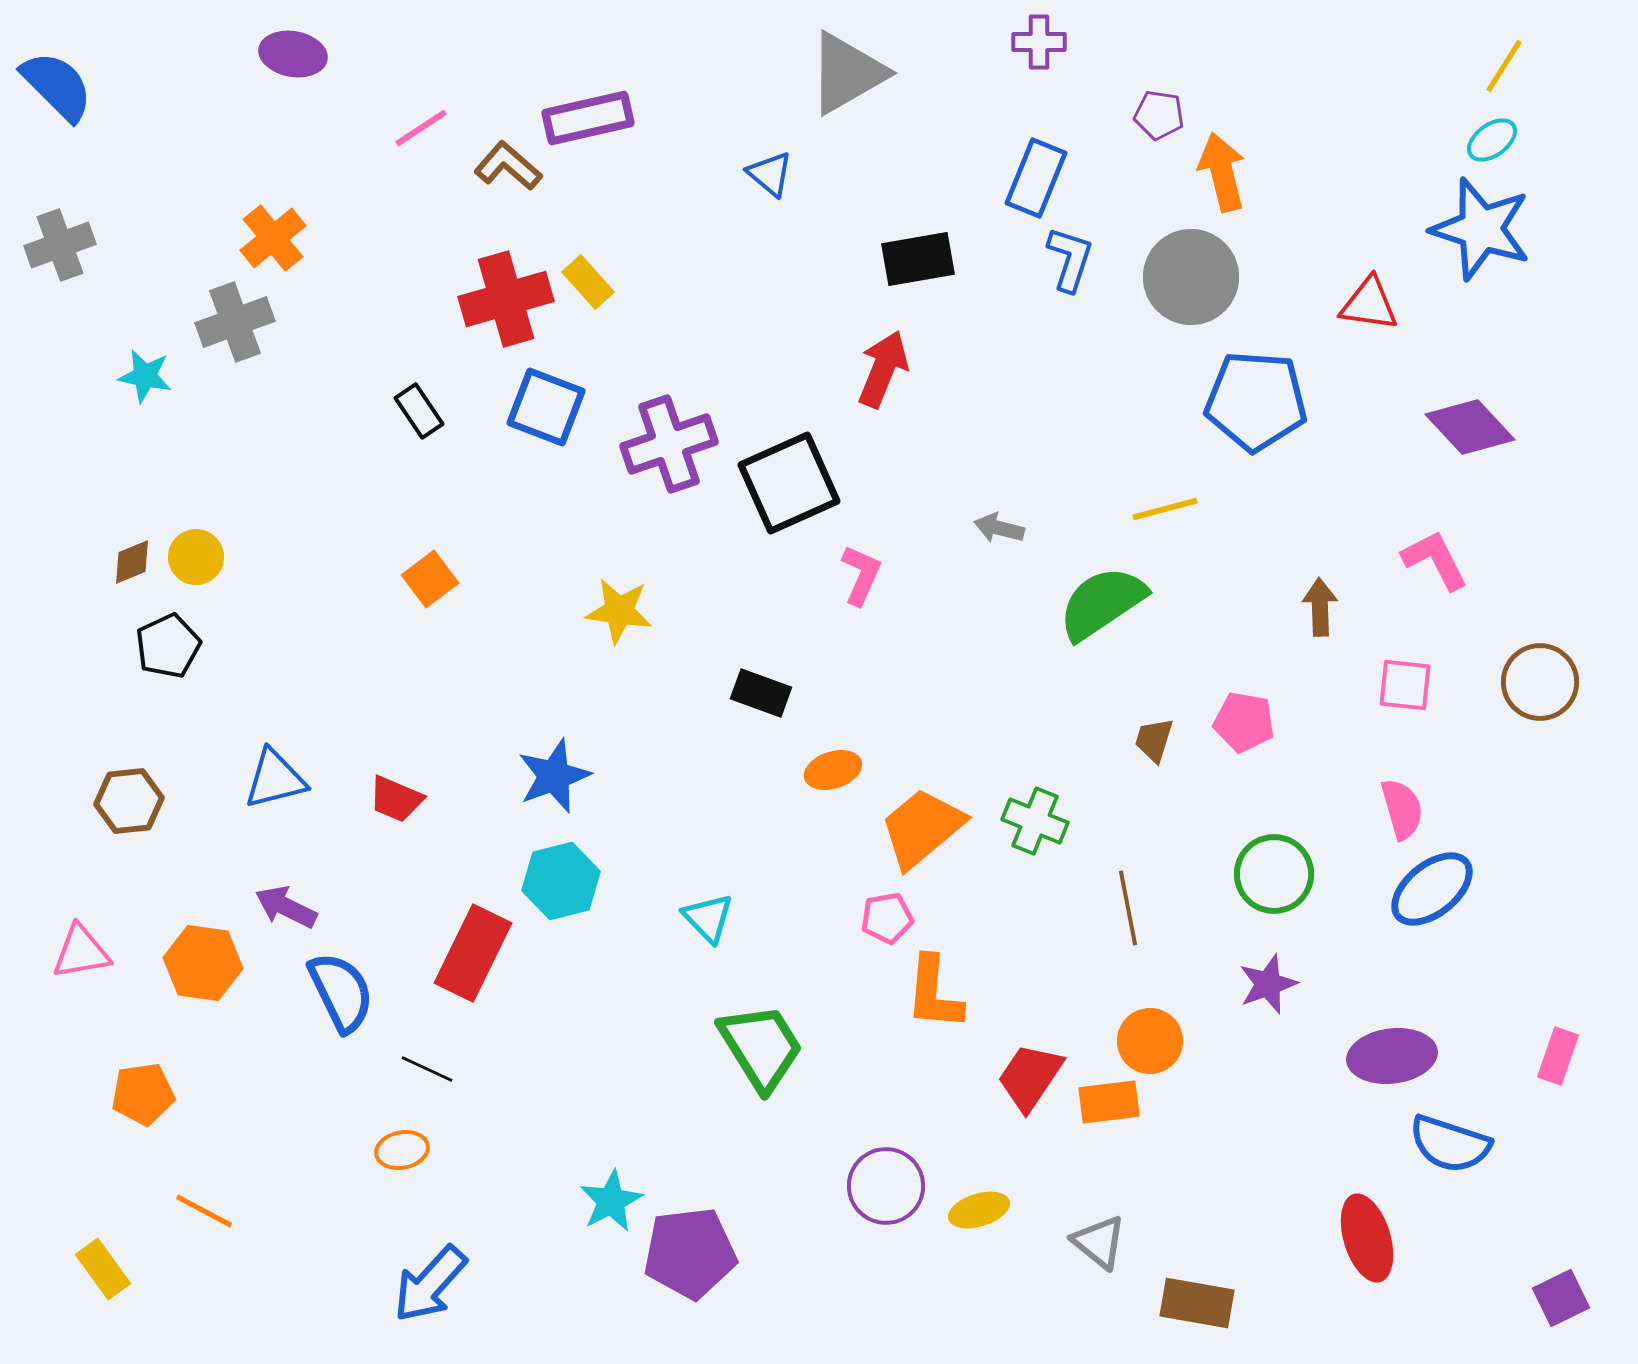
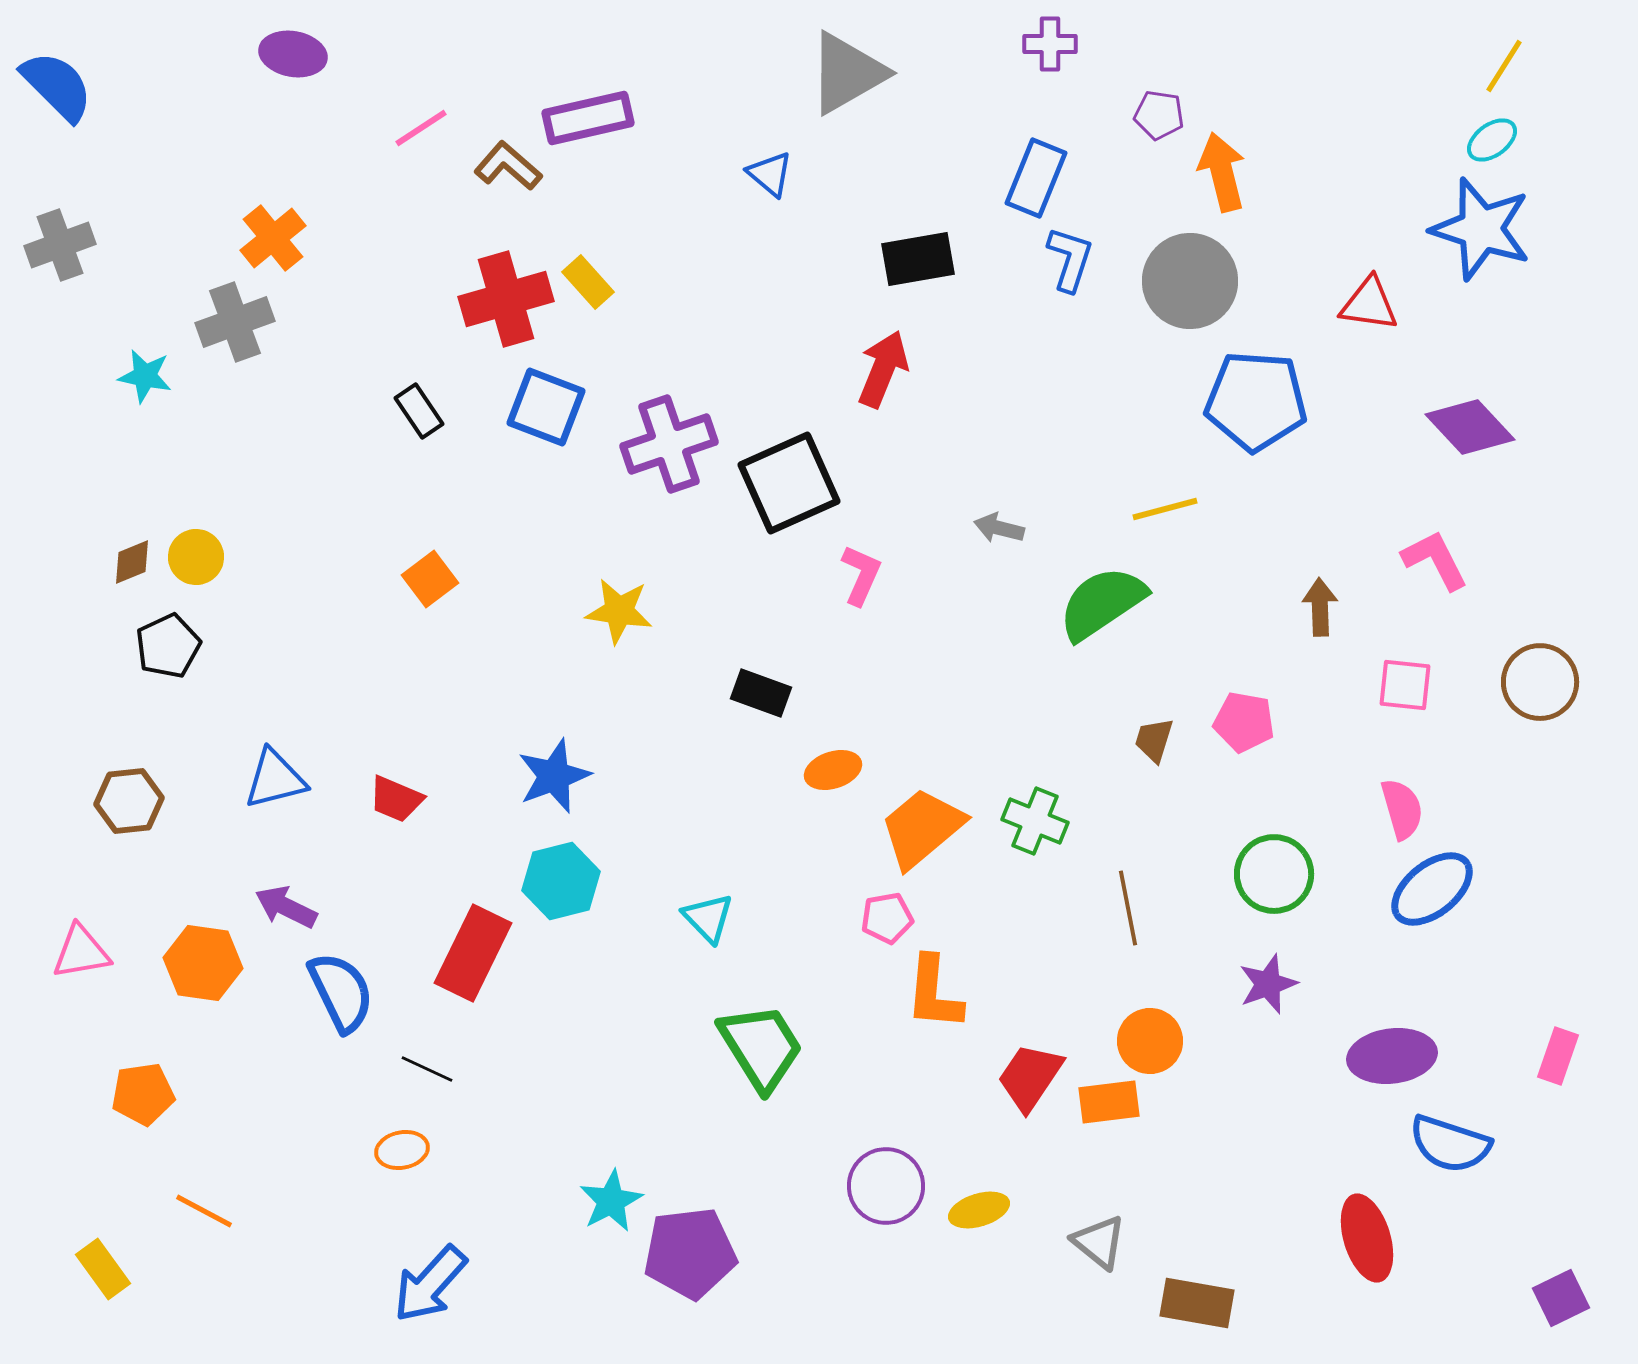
purple cross at (1039, 42): moved 11 px right, 2 px down
gray circle at (1191, 277): moved 1 px left, 4 px down
